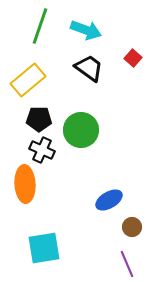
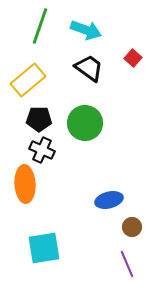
green circle: moved 4 px right, 7 px up
blue ellipse: rotated 16 degrees clockwise
